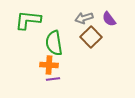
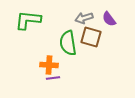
brown square: rotated 30 degrees counterclockwise
green semicircle: moved 14 px right
purple line: moved 1 px up
